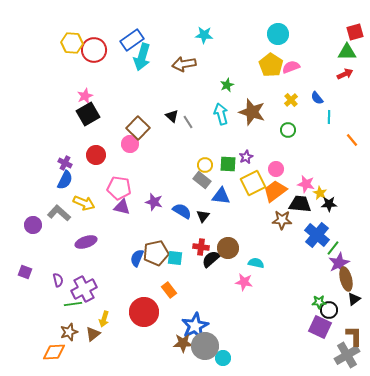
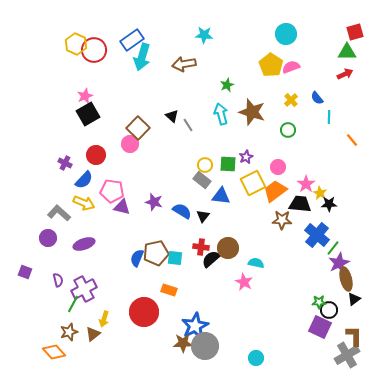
cyan circle at (278, 34): moved 8 px right
yellow hexagon at (72, 43): moved 4 px right, 1 px down; rotated 20 degrees clockwise
gray line at (188, 122): moved 3 px down
pink circle at (276, 169): moved 2 px right, 2 px up
blue semicircle at (65, 180): moved 19 px right; rotated 18 degrees clockwise
pink star at (306, 184): rotated 24 degrees clockwise
pink pentagon at (119, 188): moved 7 px left, 3 px down
purple circle at (33, 225): moved 15 px right, 13 px down
purple ellipse at (86, 242): moved 2 px left, 2 px down
pink star at (244, 282): rotated 18 degrees clockwise
orange rectangle at (169, 290): rotated 35 degrees counterclockwise
green line at (73, 304): rotated 54 degrees counterclockwise
orange diamond at (54, 352): rotated 50 degrees clockwise
cyan circle at (223, 358): moved 33 px right
